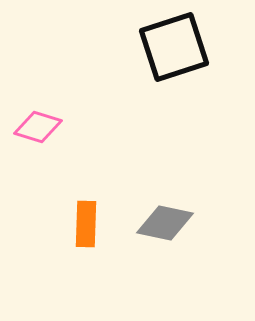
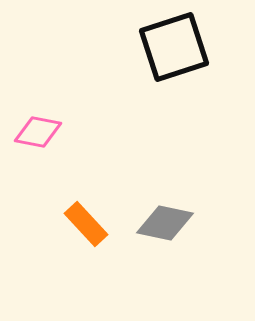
pink diamond: moved 5 px down; rotated 6 degrees counterclockwise
orange rectangle: rotated 45 degrees counterclockwise
